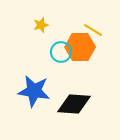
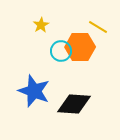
yellow star: rotated 14 degrees counterclockwise
yellow line: moved 5 px right, 3 px up
cyan circle: moved 1 px up
blue star: rotated 12 degrees clockwise
